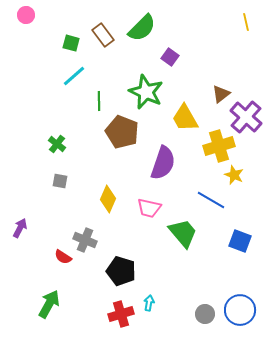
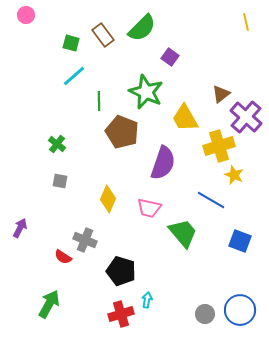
cyan arrow: moved 2 px left, 3 px up
